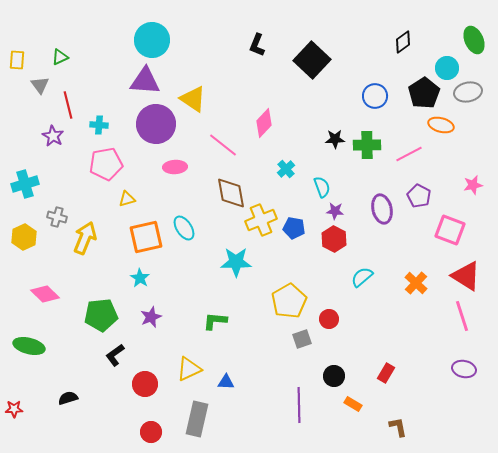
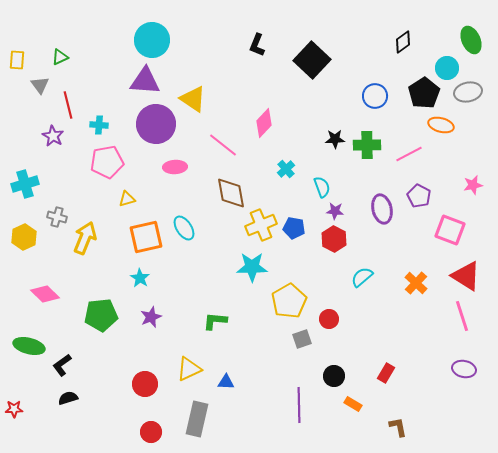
green ellipse at (474, 40): moved 3 px left
pink pentagon at (106, 164): moved 1 px right, 2 px up
yellow cross at (261, 220): moved 5 px down
cyan star at (236, 262): moved 16 px right, 5 px down
black L-shape at (115, 355): moved 53 px left, 10 px down
